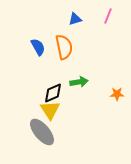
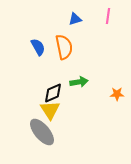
pink line: rotated 14 degrees counterclockwise
